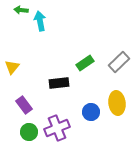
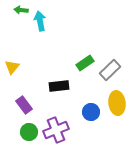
gray rectangle: moved 9 px left, 8 px down
black rectangle: moved 3 px down
purple cross: moved 1 px left, 2 px down
